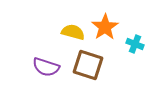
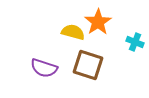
orange star: moved 7 px left, 5 px up
cyan cross: moved 2 px up
purple semicircle: moved 2 px left, 1 px down
